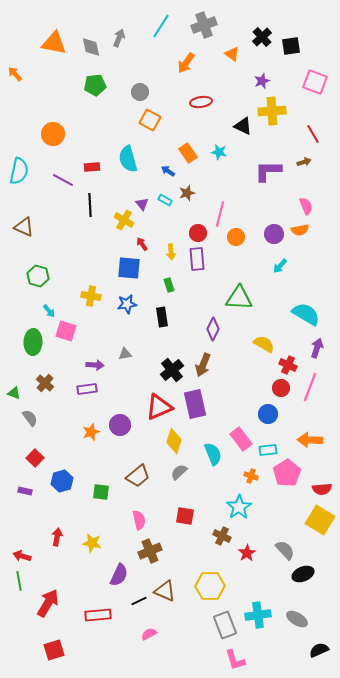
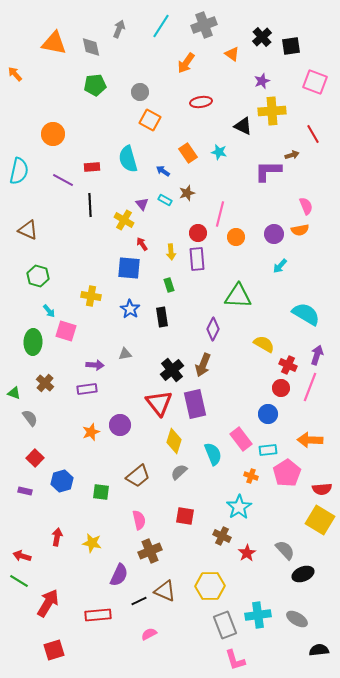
gray arrow at (119, 38): moved 9 px up
brown arrow at (304, 162): moved 12 px left, 7 px up
blue arrow at (168, 171): moved 5 px left
brown triangle at (24, 227): moved 4 px right, 3 px down
green triangle at (239, 298): moved 1 px left, 2 px up
blue star at (127, 304): moved 3 px right, 5 px down; rotated 30 degrees counterclockwise
purple arrow at (317, 348): moved 7 px down
red triangle at (159, 407): moved 4 px up; rotated 44 degrees counterclockwise
green line at (19, 581): rotated 48 degrees counterclockwise
black semicircle at (319, 650): rotated 18 degrees clockwise
